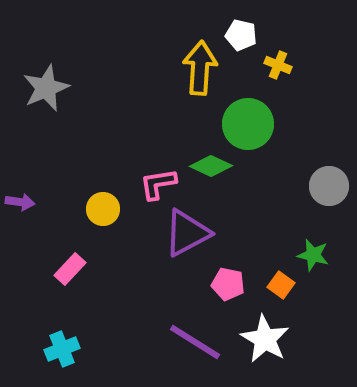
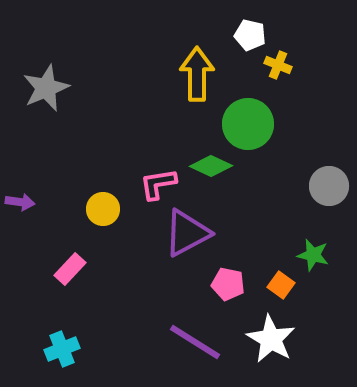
white pentagon: moved 9 px right
yellow arrow: moved 3 px left, 6 px down; rotated 4 degrees counterclockwise
white star: moved 6 px right
